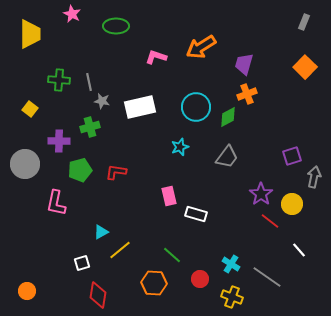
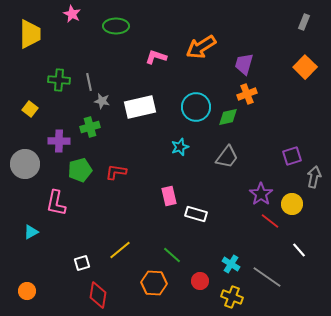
green diamond at (228, 117): rotated 15 degrees clockwise
cyan triangle at (101, 232): moved 70 px left
red circle at (200, 279): moved 2 px down
